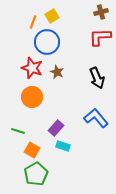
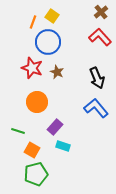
brown cross: rotated 24 degrees counterclockwise
yellow square: rotated 24 degrees counterclockwise
red L-shape: rotated 50 degrees clockwise
blue circle: moved 1 px right
orange circle: moved 5 px right, 5 px down
blue L-shape: moved 10 px up
purple rectangle: moved 1 px left, 1 px up
green pentagon: rotated 15 degrees clockwise
